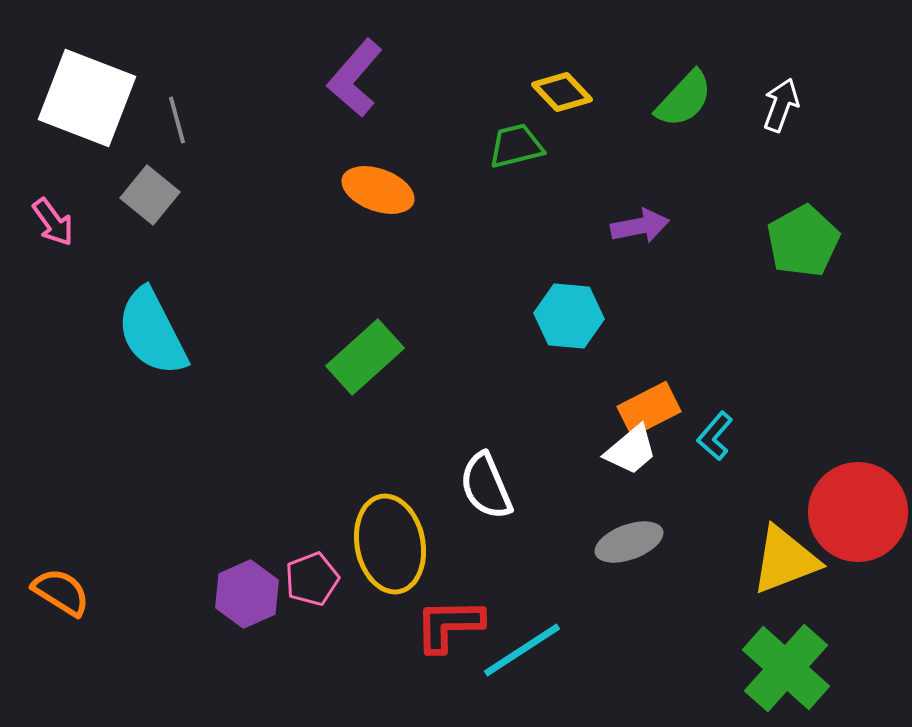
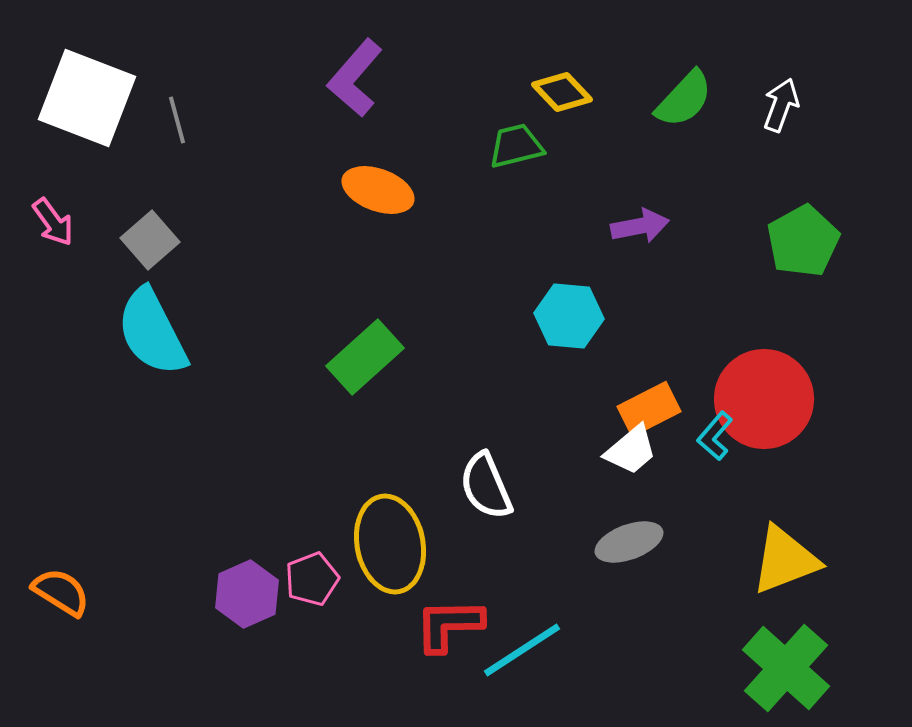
gray square: moved 45 px down; rotated 10 degrees clockwise
red circle: moved 94 px left, 113 px up
